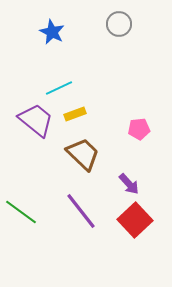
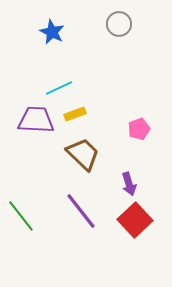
purple trapezoid: rotated 36 degrees counterclockwise
pink pentagon: rotated 15 degrees counterclockwise
purple arrow: rotated 25 degrees clockwise
green line: moved 4 px down; rotated 16 degrees clockwise
